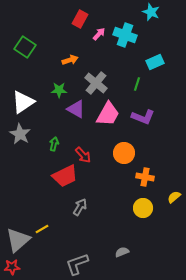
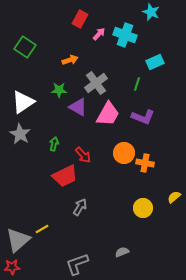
gray cross: rotated 15 degrees clockwise
purple triangle: moved 2 px right, 2 px up
orange cross: moved 14 px up
